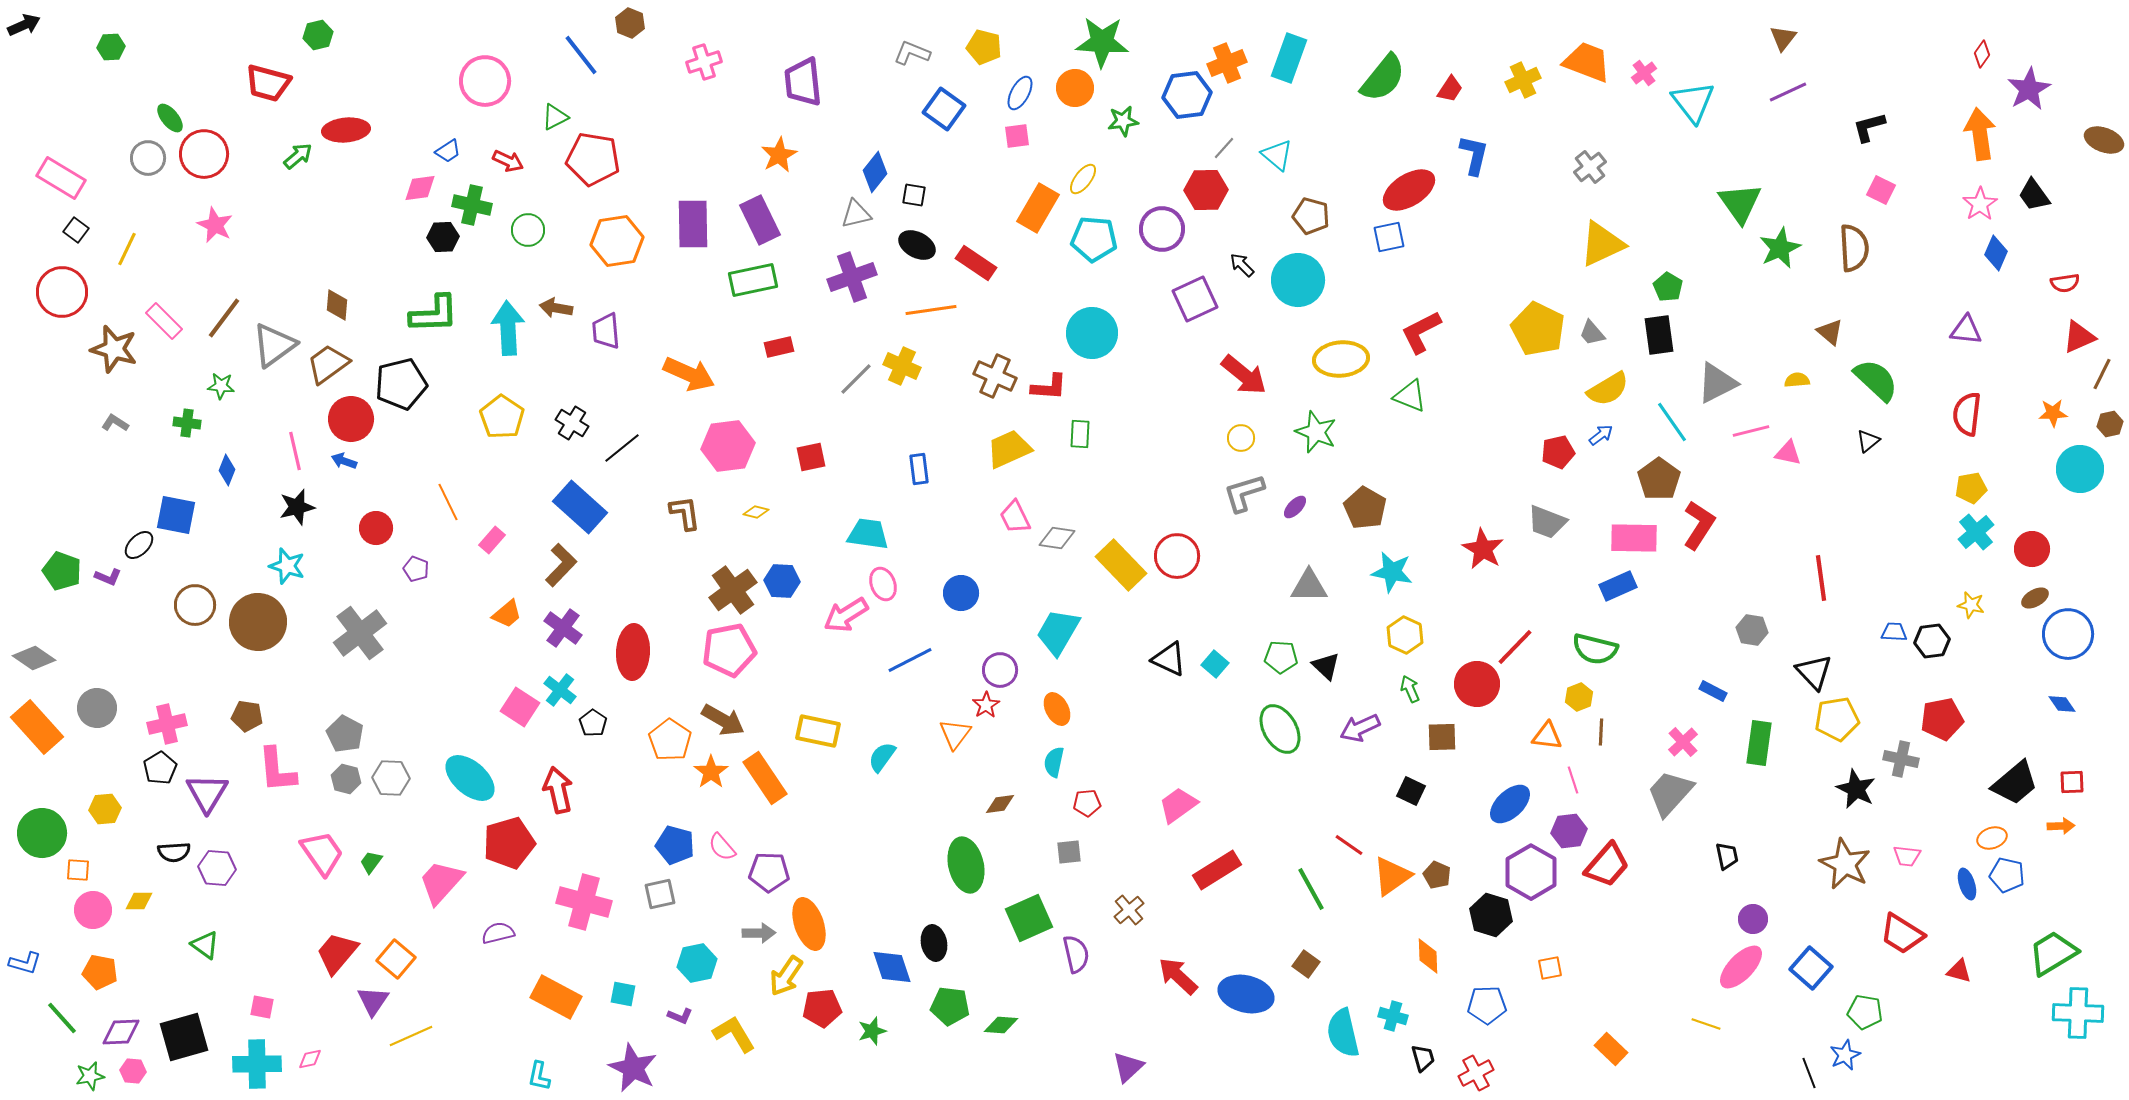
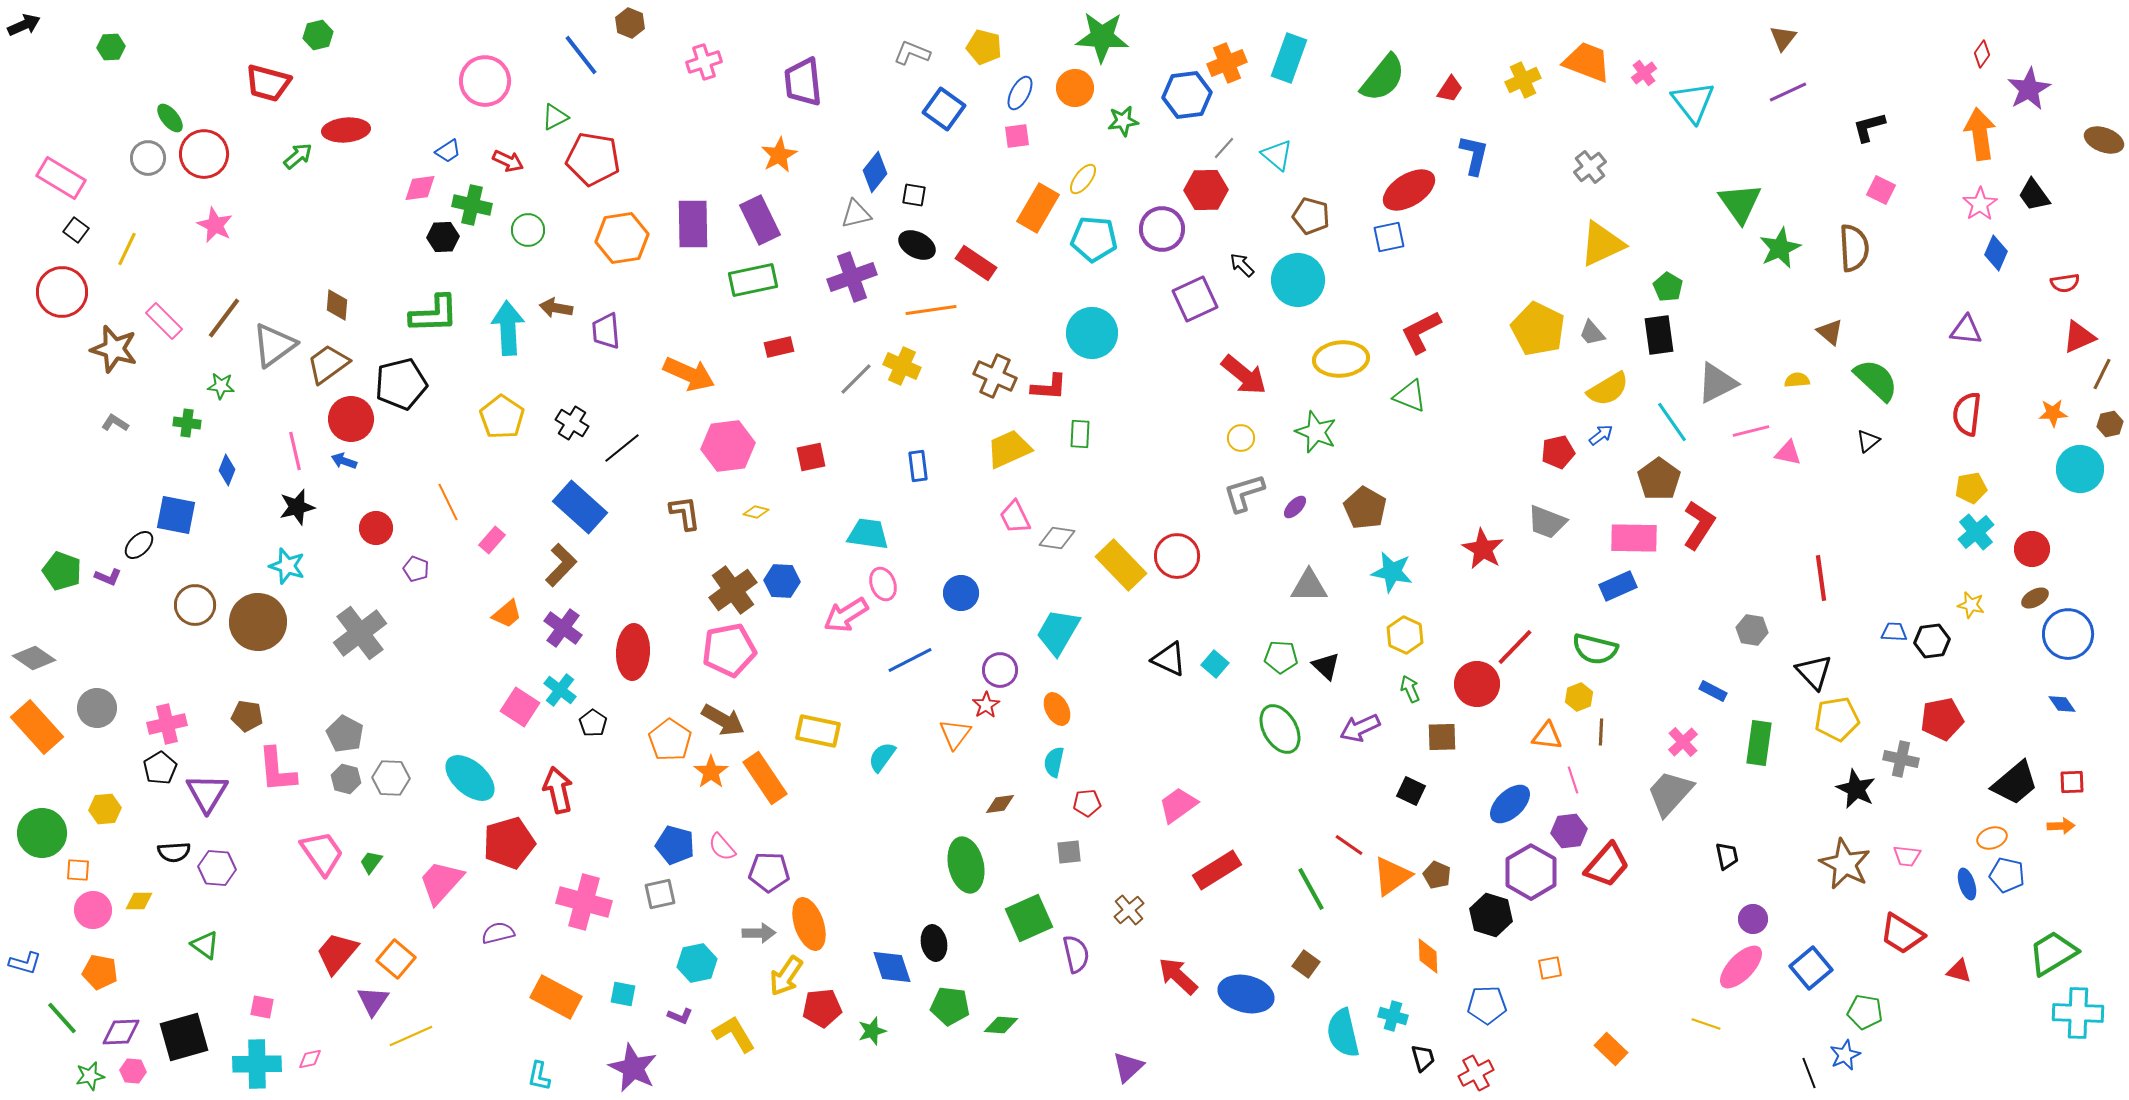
green star at (1102, 42): moved 5 px up
orange hexagon at (617, 241): moved 5 px right, 3 px up
blue rectangle at (919, 469): moved 1 px left, 3 px up
blue square at (1811, 968): rotated 9 degrees clockwise
